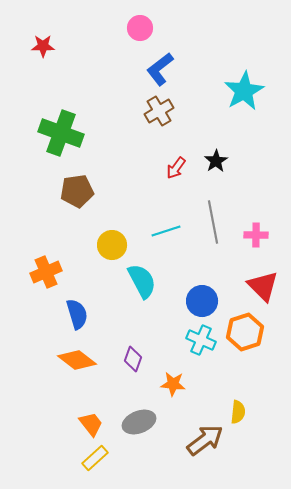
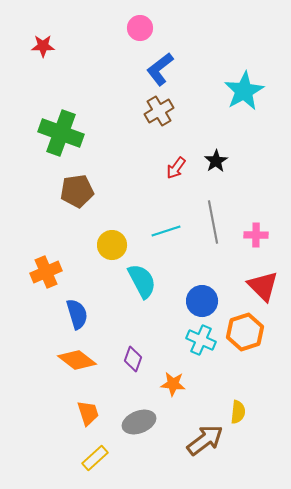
orange trapezoid: moved 3 px left, 11 px up; rotated 20 degrees clockwise
